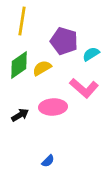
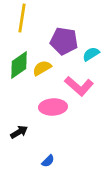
yellow line: moved 3 px up
purple pentagon: rotated 8 degrees counterclockwise
pink L-shape: moved 5 px left, 2 px up
black arrow: moved 1 px left, 17 px down
